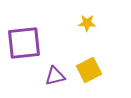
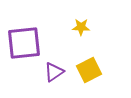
yellow star: moved 6 px left, 4 px down
purple triangle: moved 1 px left, 4 px up; rotated 20 degrees counterclockwise
